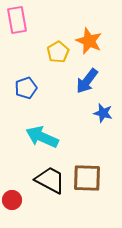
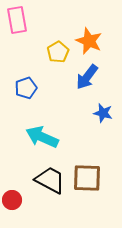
blue arrow: moved 4 px up
